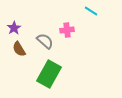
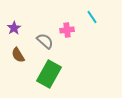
cyan line: moved 1 px right, 6 px down; rotated 24 degrees clockwise
brown semicircle: moved 1 px left, 6 px down
